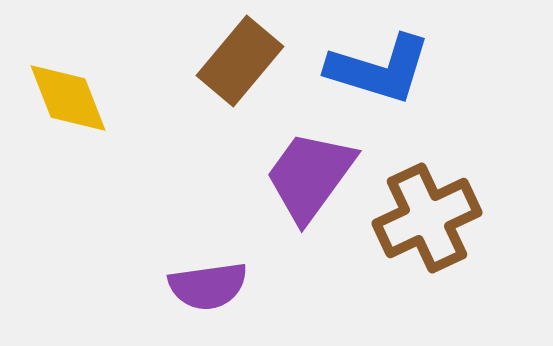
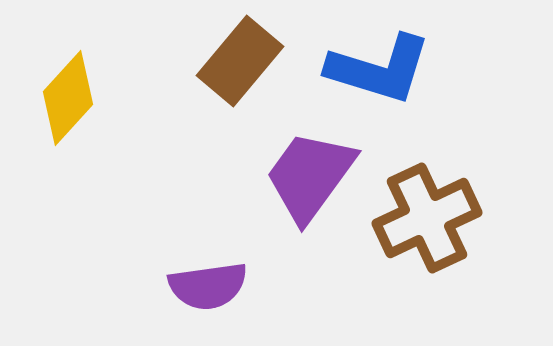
yellow diamond: rotated 64 degrees clockwise
